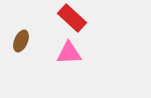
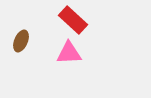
red rectangle: moved 1 px right, 2 px down
